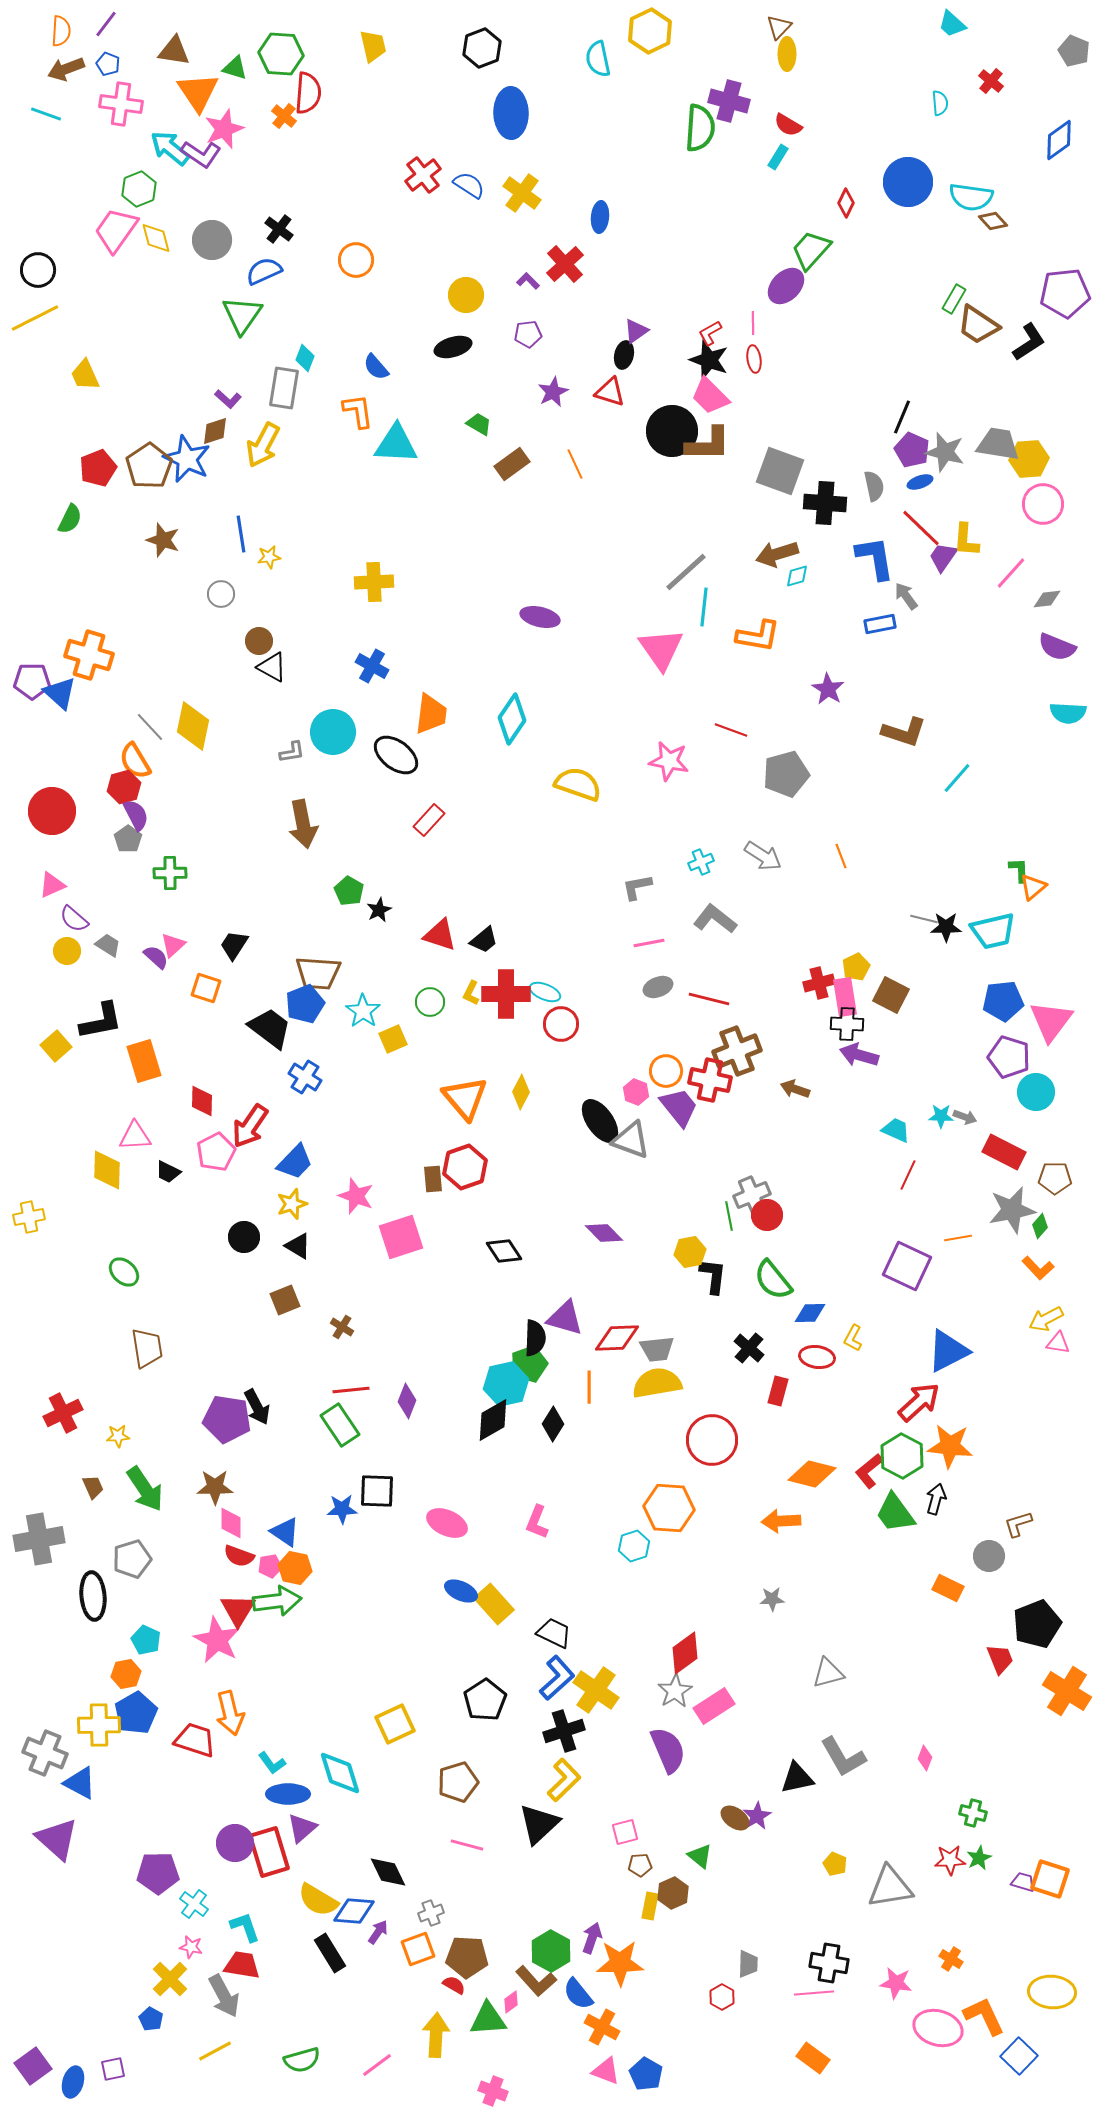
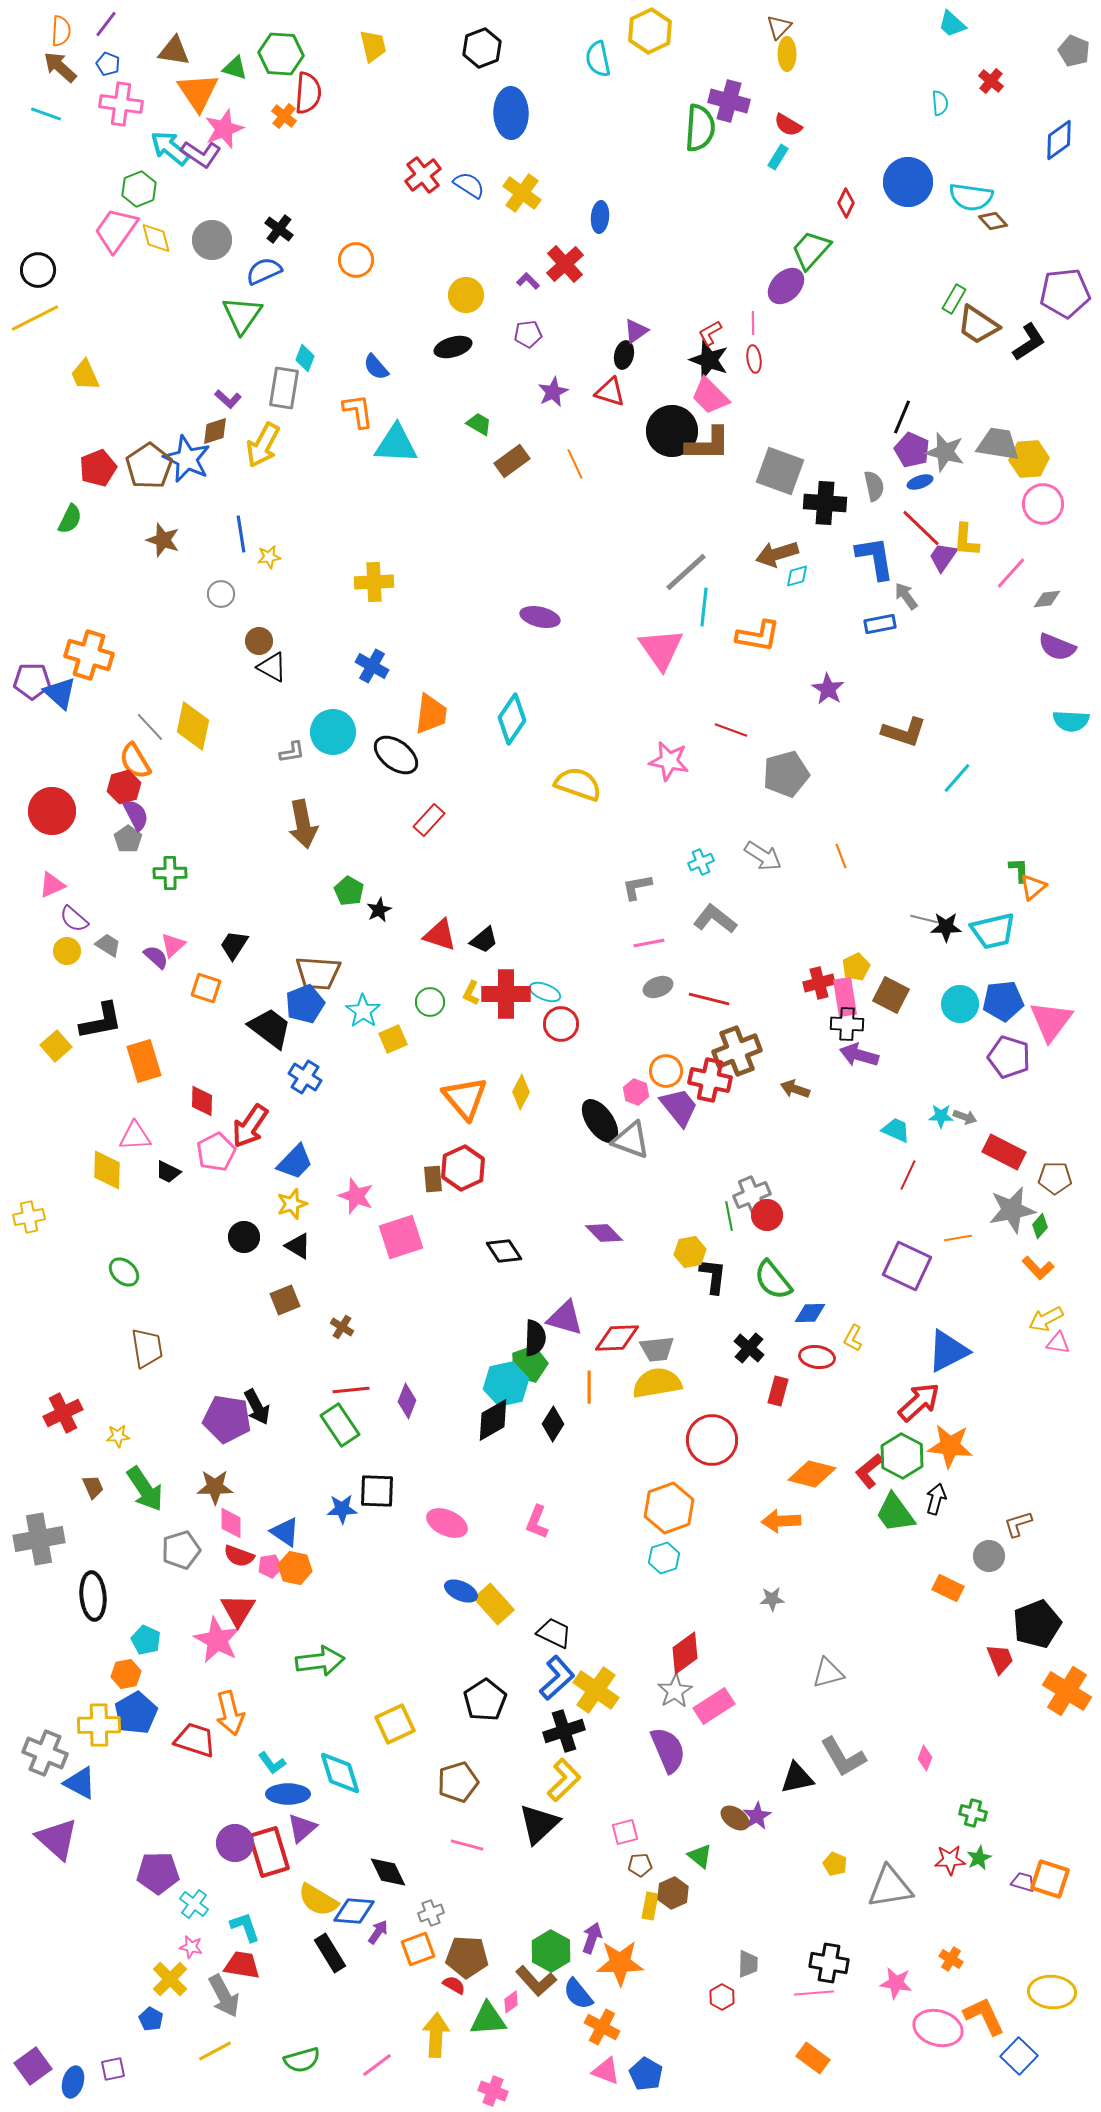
brown arrow at (66, 69): moved 6 px left, 2 px up; rotated 63 degrees clockwise
brown rectangle at (512, 464): moved 3 px up
cyan semicircle at (1068, 713): moved 3 px right, 8 px down
cyan circle at (1036, 1092): moved 76 px left, 88 px up
red hexagon at (465, 1167): moved 2 px left, 1 px down; rotated 6 degrees counterclockwise
orange hexagon at (669, 1508): rotated 24 degrees counterclockwise
cyan hexagon at (634, 1546): moved 30 px right, 12 px down
gray pentagon at (132, 1559): moved 49 px right, 9 px up
green arrow at (277, 1601): moved 43 px right, 60 px down
